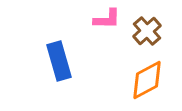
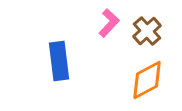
pink L-shape: moved 2 px right, 4 px down; rotated 48 degrees counterclockwise
blue rectangle: rotated 9 degrees clockwise
